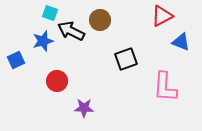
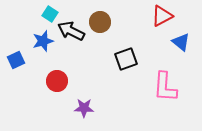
cyan square: moved 1 px down; rotated 14 degrees clockwise
brown circle: moved 2 px down
blue triangle: rotated 18 degrees clockwise
